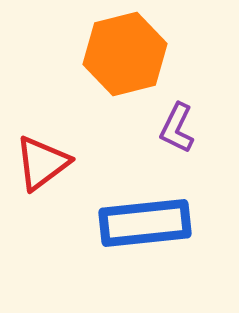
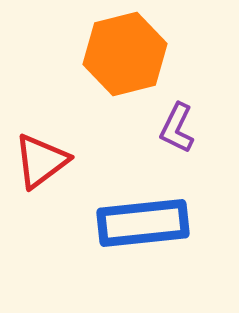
red triangle: moved 1 px left, 2 px up
blue rectangle: moved 2 px left
